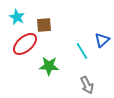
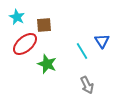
blue triangle: moved 1 px down; rotated 21 degrees counterclockwise
green star: moved 2 px left, 2 px up; rotated 18 degrees clockwise
